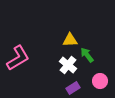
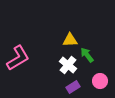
purple rectangle: moved 1 px up
